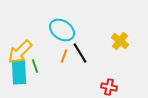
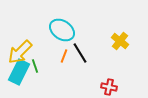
cyan rectangle: rotated 30 degrees clockwise
